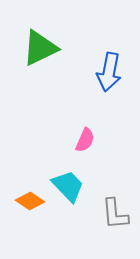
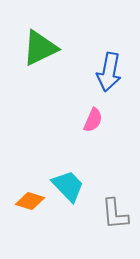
pink semicircle: moved 8 px right, 20 px up
orange diamond: rotated 16 degrees counterclockwise
